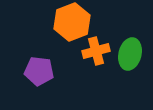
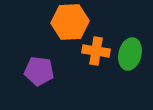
orange hexagon: moved 2 px left; rotated 18 degrees clockwise
orange cross: rotated 24 degrees clockwise
